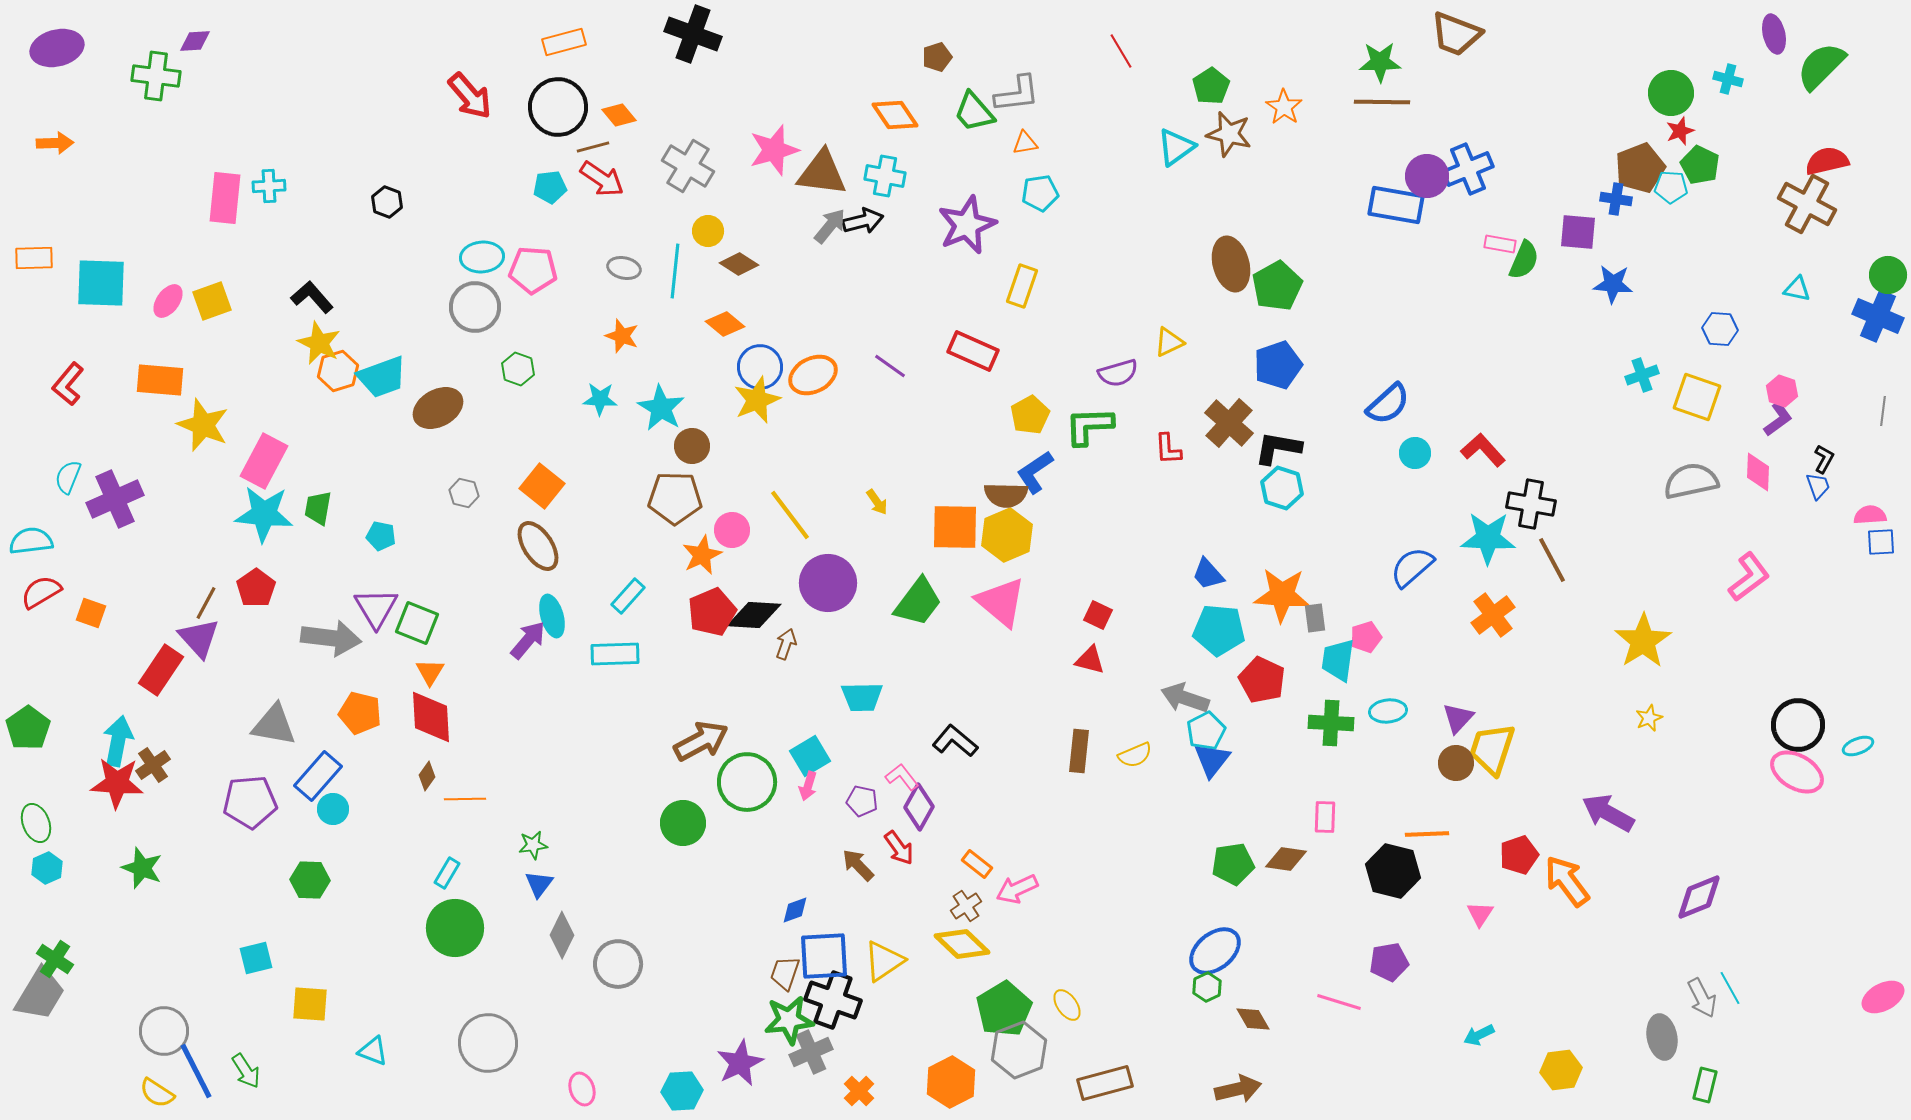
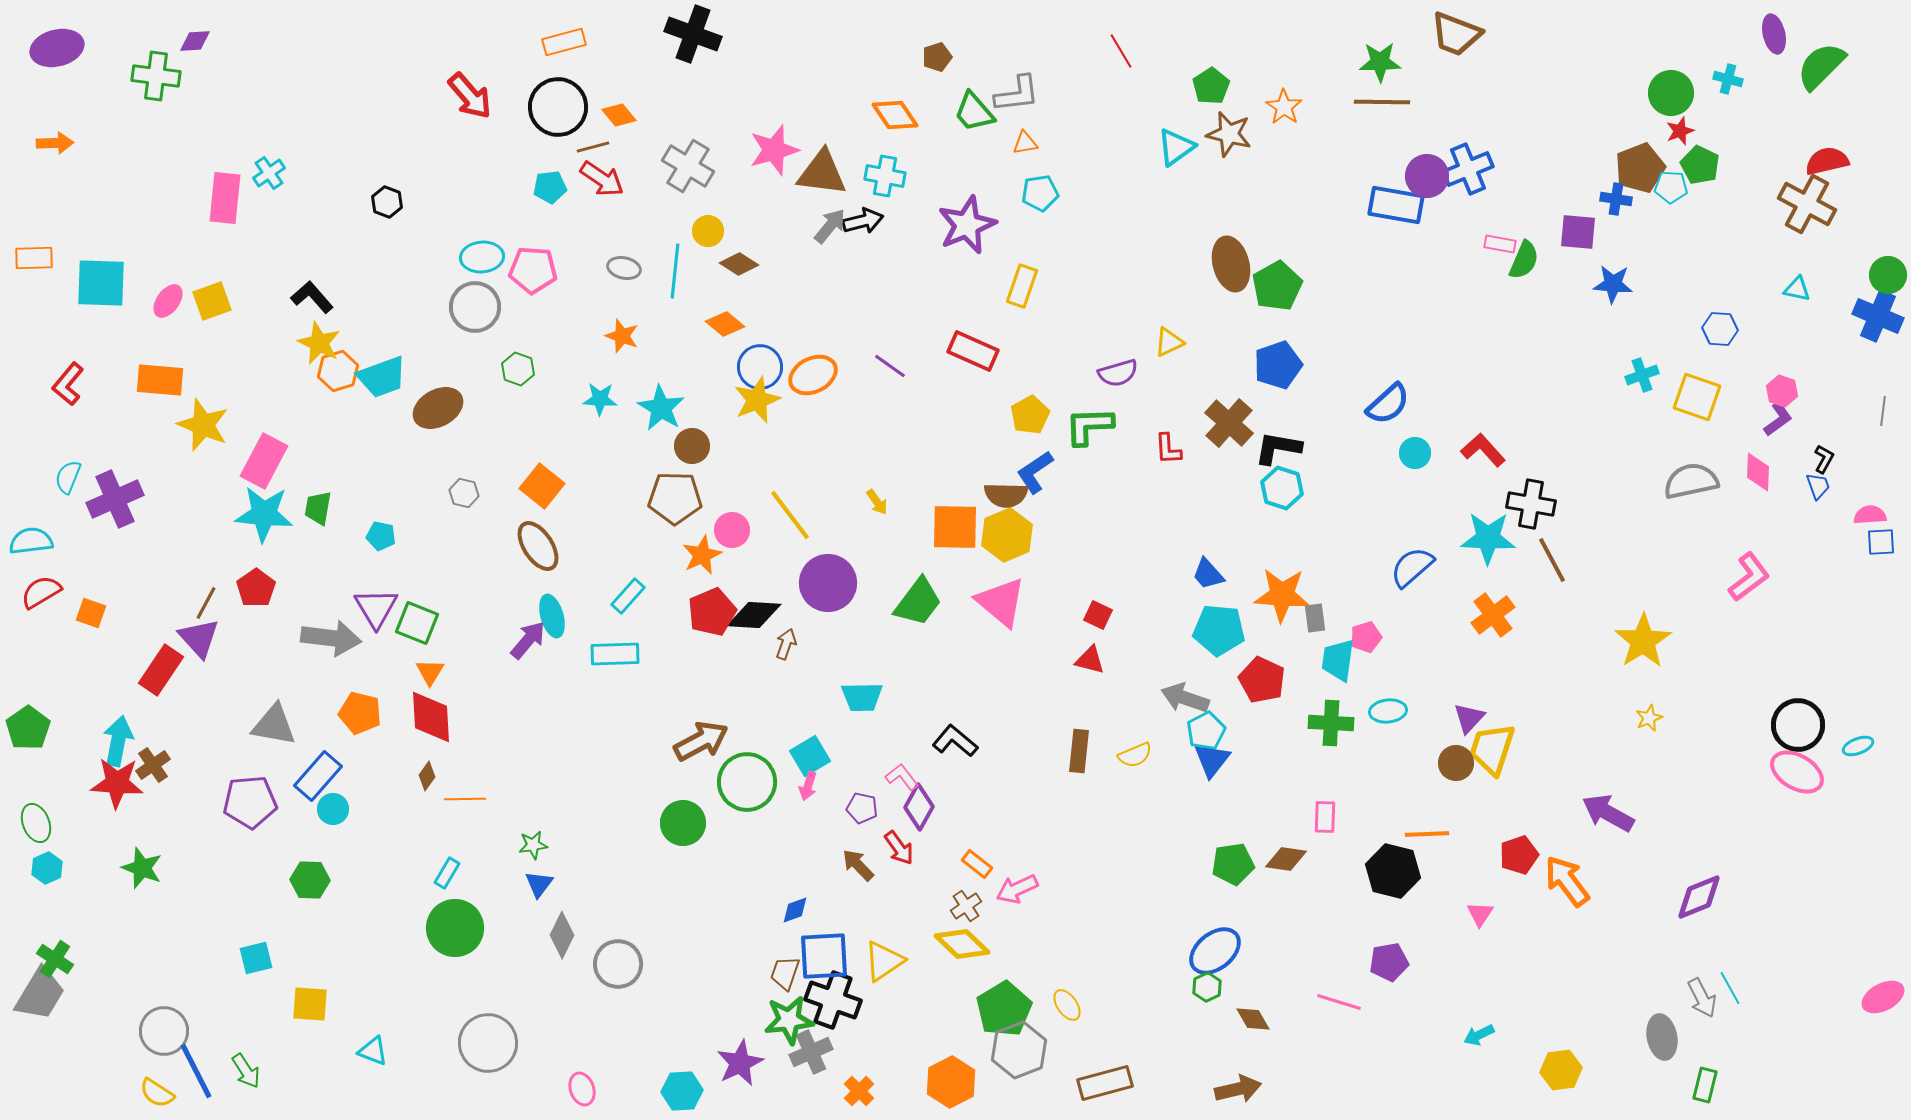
cyan cross at (269, 186): moved 13 px up; rotated 32 degrees counterclockwise
purple triangle at (1458, 718): moved 11 px right
purple pentagon at (862, 801): moved 7 px down
